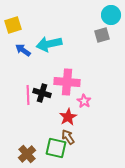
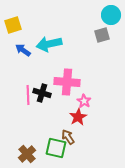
red star: moved 10 px right
